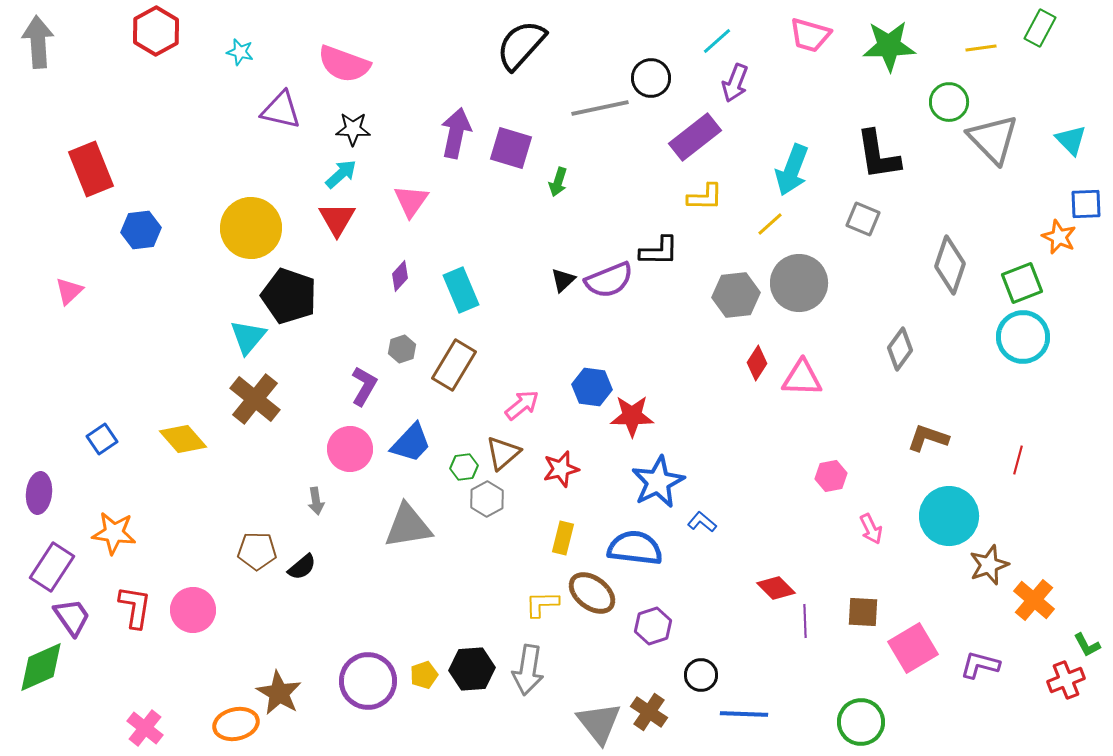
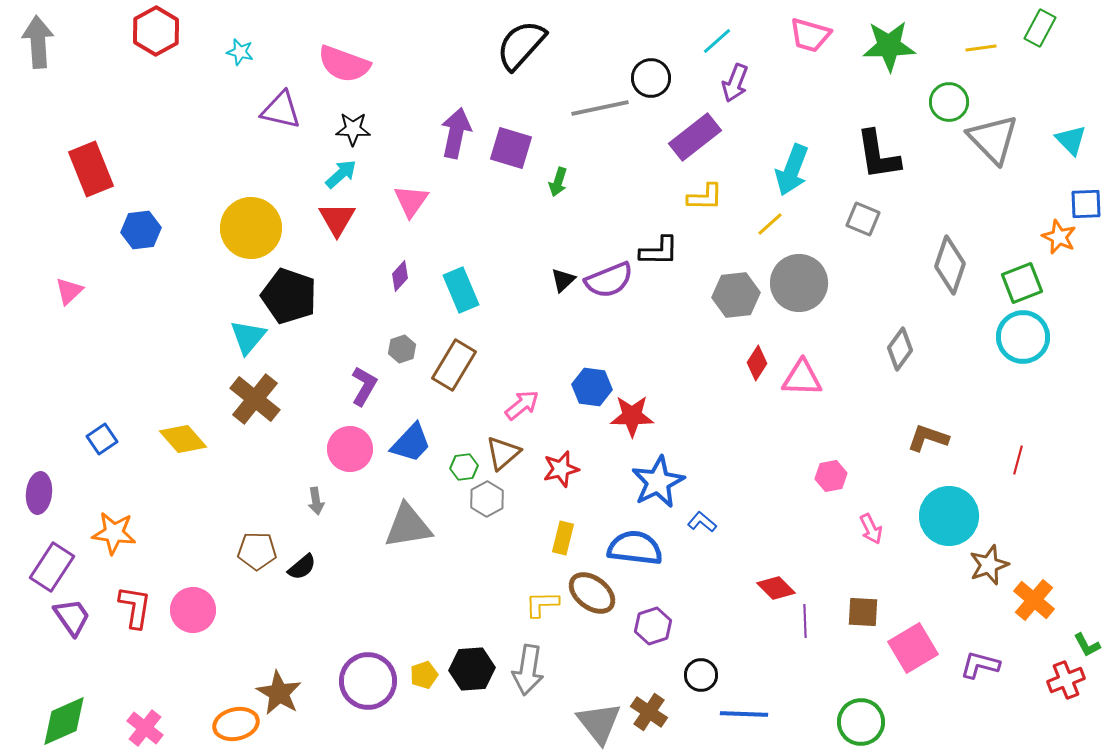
green diamond at (41, 667): moved 23 px right, 54 px down
